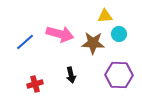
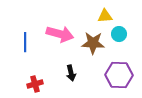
blue line: rotated 48 degrees counterclockwise
black arrow: moved 2 px up
